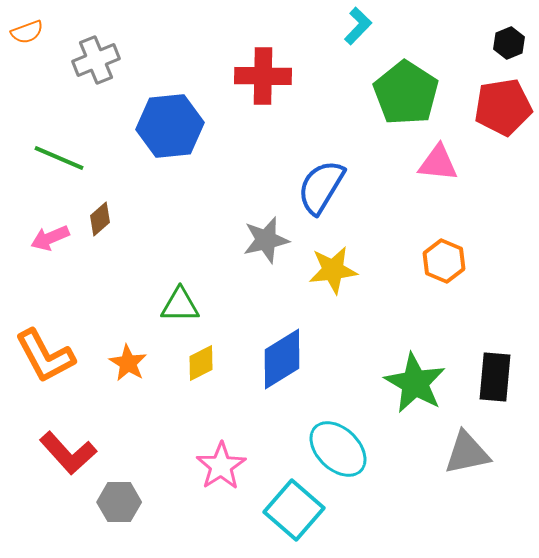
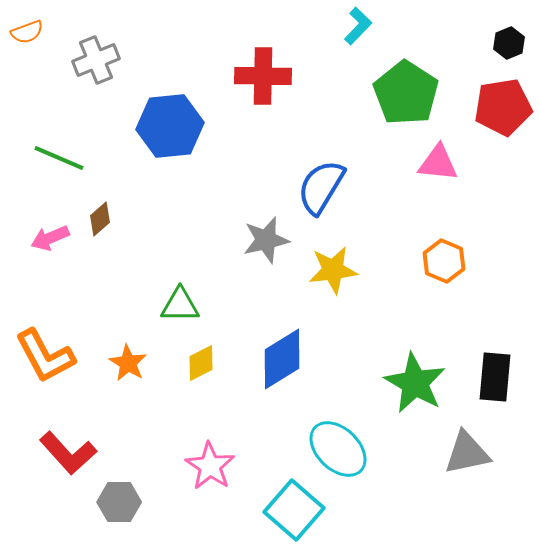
pink star: moved 11 px left; rotated 6 degrees counterclockwise
